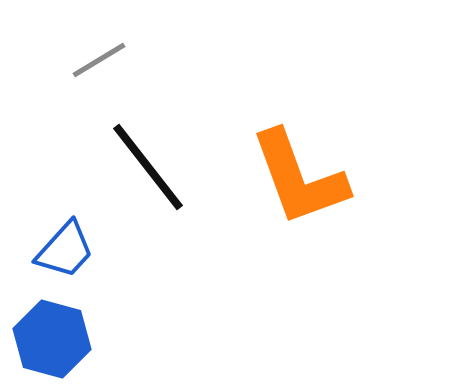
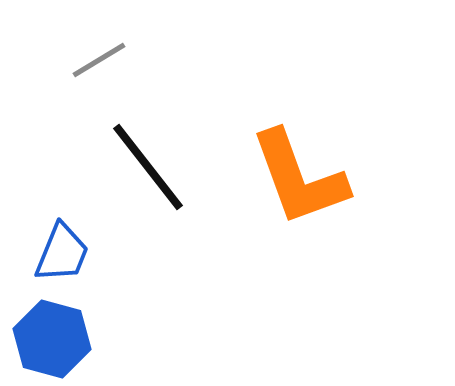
blue trapezoid: moved 3 px left, 3 px down; rotated 20 degrees counterclockwise
